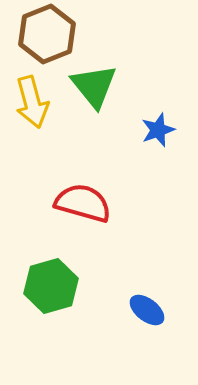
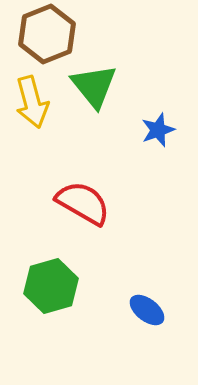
red semicircle: rotated 14 degrees clockwise
